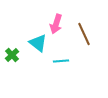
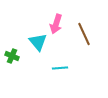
cyan triangle: moved 1 px up; rotated 12 degrees clockwise
green cross: moved 1 px down; rotated 24 degrees counterclockwise
cyan line: moved 1 px left, 7 px down
